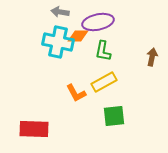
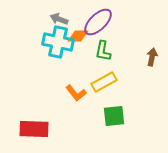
gray arrow: moved 1 px left, 7 px down; rotated 12 degrees clockwise
purple ellipse: rotated 32 degrees counterclockwise
orange L-shape: rotated 10 degrees counterclockwise
